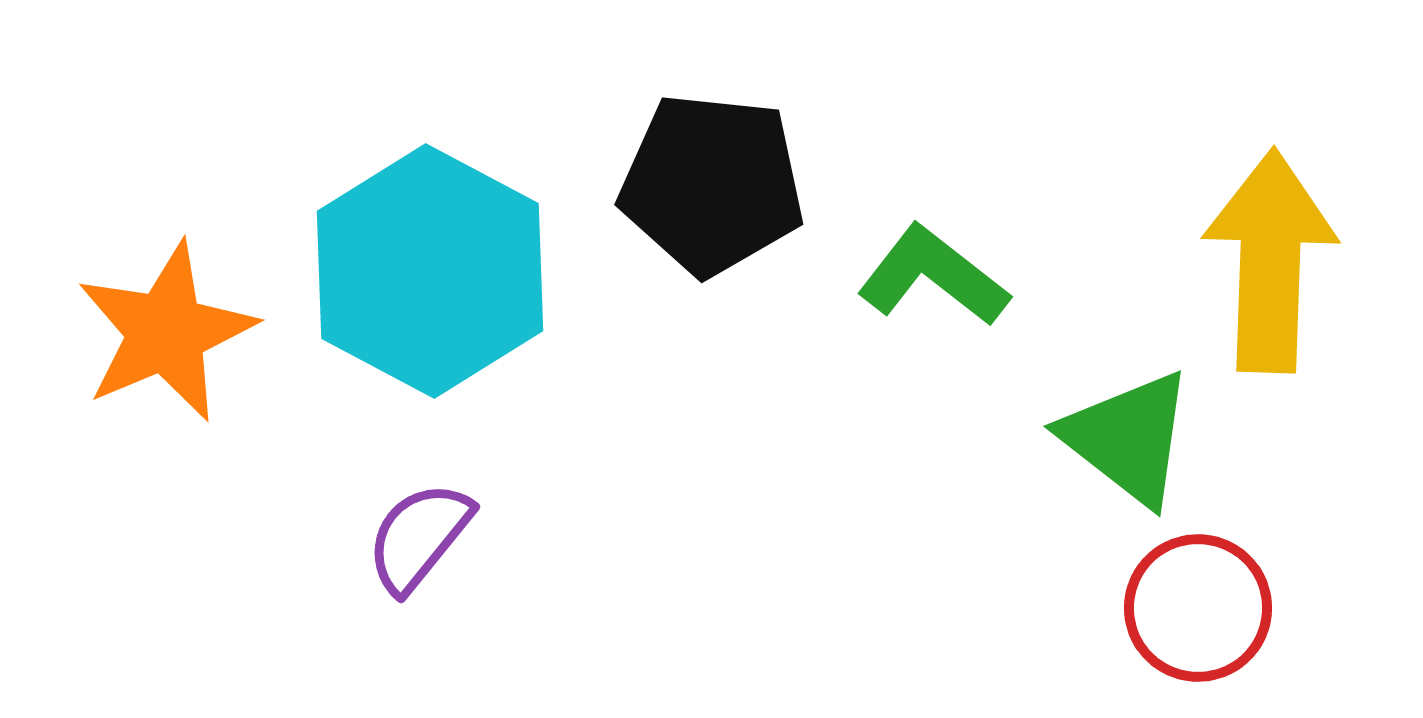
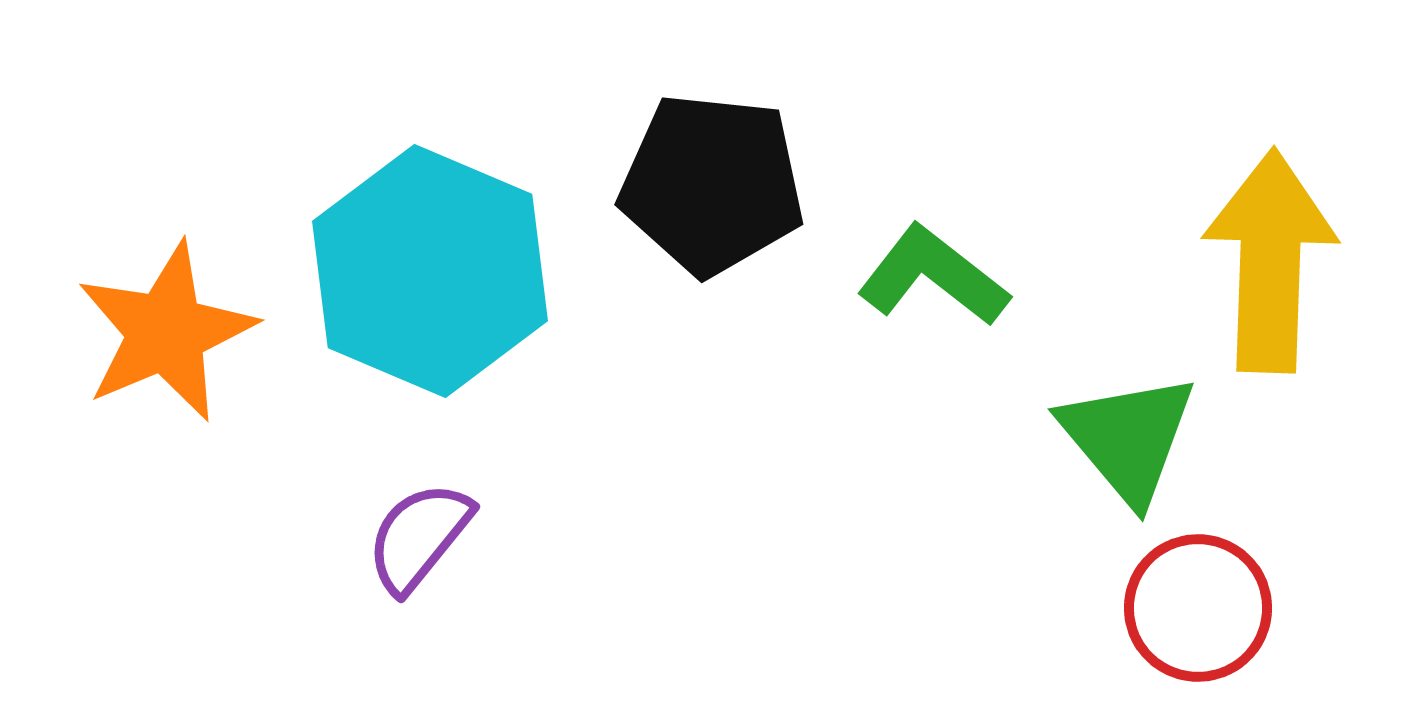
cyan hexagon: rotated 5 degrees counterclockwise
green triangle: rotated 12 degrees clockwise
